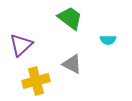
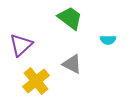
yellow cross: rotated 24 degrees counterclockwise
